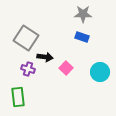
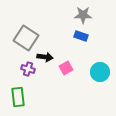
gray star: moved 1 px down
blue rectangle: moved 1 px left, 1 px up
pink square: rotated 16 degrees clockwise
